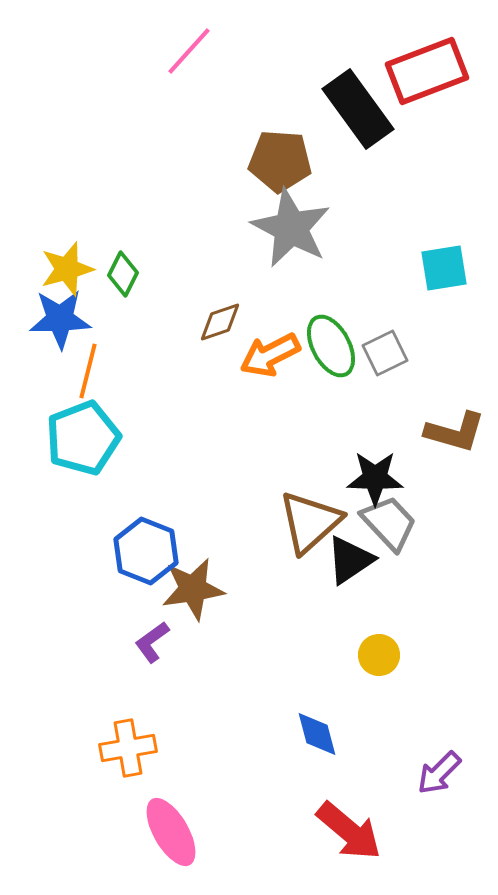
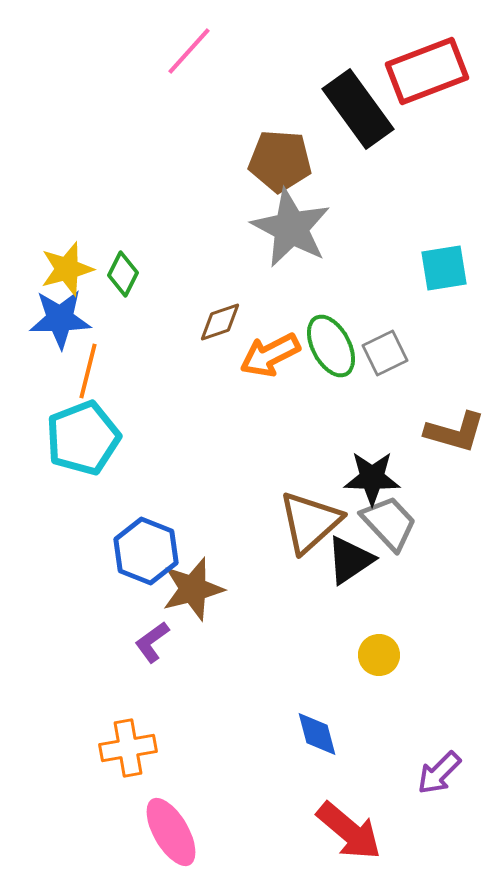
black star: moved 3 px left
brown star: rotated 6 degrees counterclockwise
